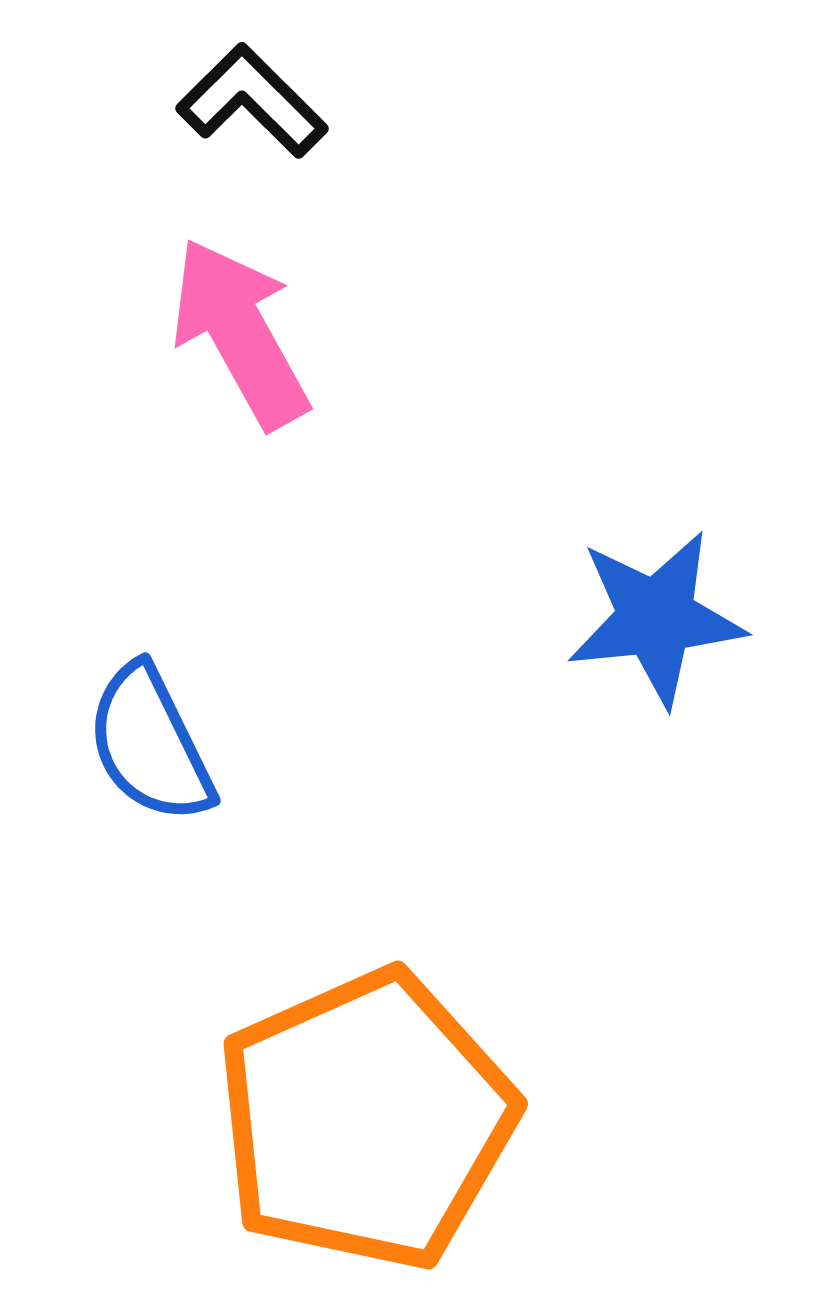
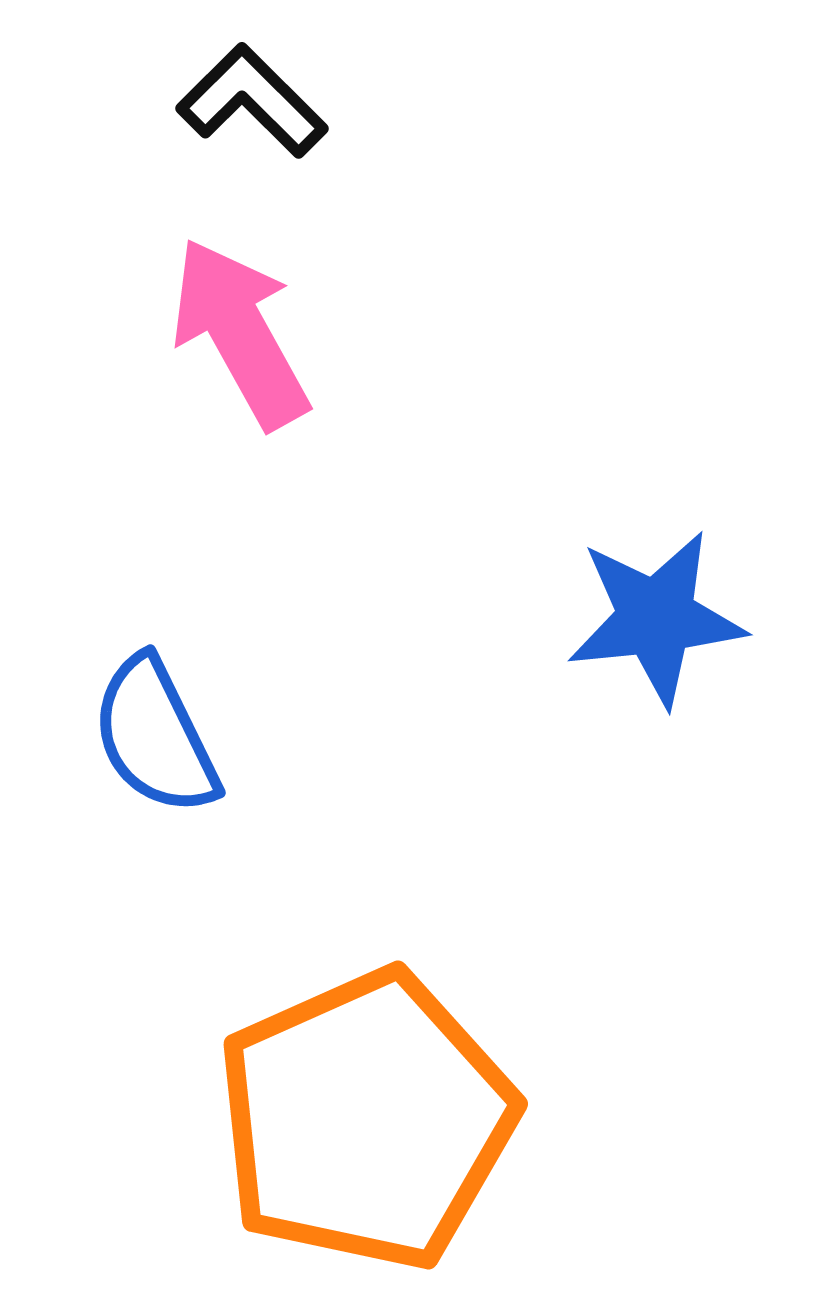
blue semicircle: moved 5 px right, 8 px up
